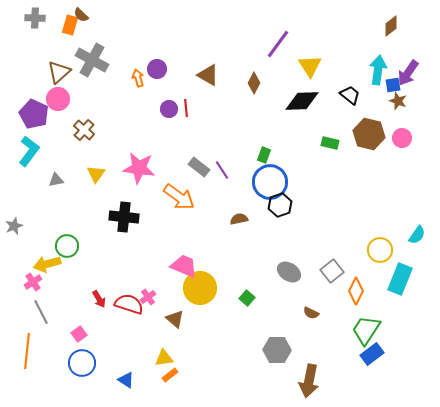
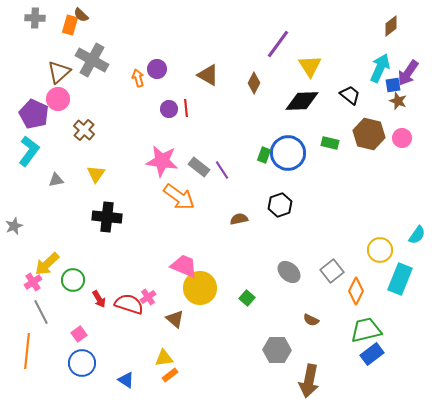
cyan arrow at (378, 70): moved 2 px right, 2 px up; rotated 16 degrees clockwise
pink star at (139, 168): moved 23 px right, 7 px up
blue circle at (270, 182): moved 18 px right, 29 px up
black cross at (124, 217): moved 17 px left
green circle at (67, 246): moved 6 px right, 34 px down
yellow arrow at (47, 264): rotated 28 degrees counterclockwise
gray ellipse at (289, 272): rotated 10 degrees clockwise
brown semicircle at (311, 313): moved 7 px down
green trapezoid at (366, 330): rotated 44 degrees clockwise
